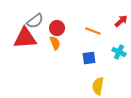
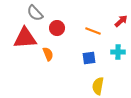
gray semicircle: moved 8 px up; rotated 84 degrees clockwise
orange semicircle: moved 7 px left, 11 px down
cyan cross: moved 1 px left; rotated 24 degrees counterclockwise
